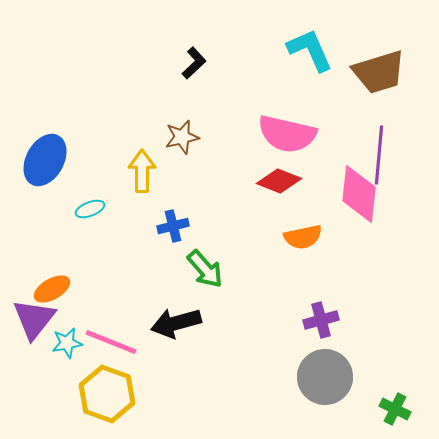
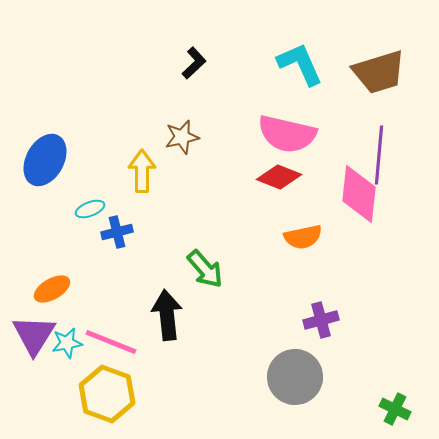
cyan L-shape: moved 10 px left, 14 px down
red diamond: moved 4 px up
blue cross: moved 56 px left, 6 px down
purple triangle: moved 16 px down; rotated 6 degrees counterclockwise
black arrow: moved 9 px left, 8 px up; rotated 99 degrees clockwise
gray circle: moved 30 px left
